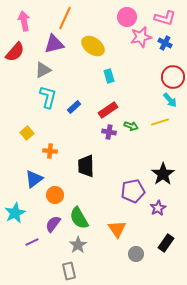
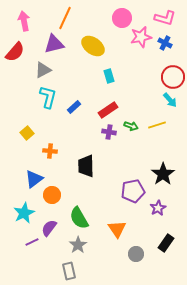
pink circle: moved 5 px left, 1 px down
yellow line: moved 3 px left, 3 px down
orange circle: moved 3 px left
cyan star: moved 9 px right
purple semicircle: moved 4 px left, 4 px down
